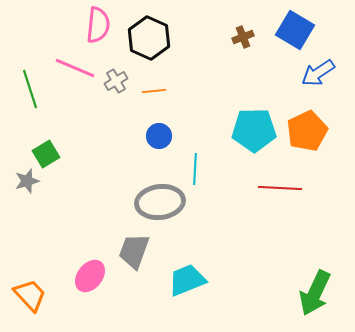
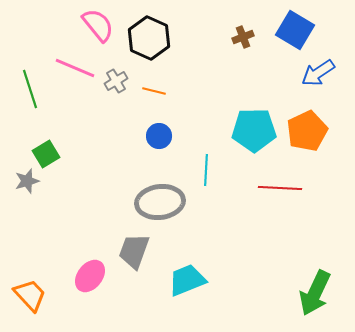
pink semicircle: rotated 45 degrees counterclockwise
orange line: rotated 20 degrees clockwise
cyan line: moved 11 px right, 1 px down
